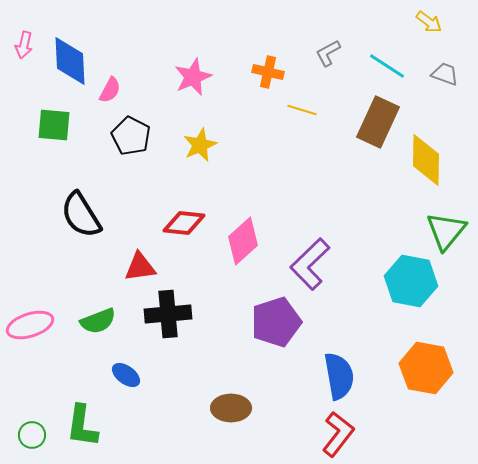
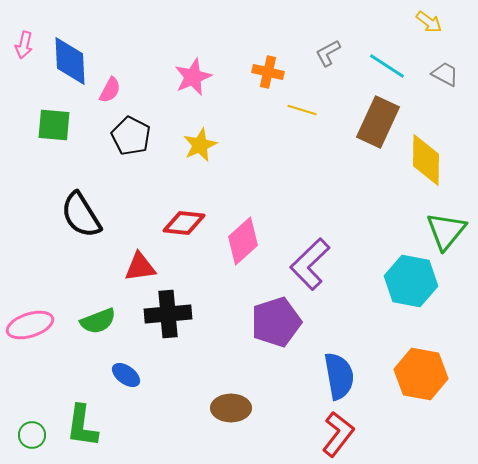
gray trapezoid: rotated 8 degrees clockwise
orange hexagon: moved 5 px left, 6 px down
